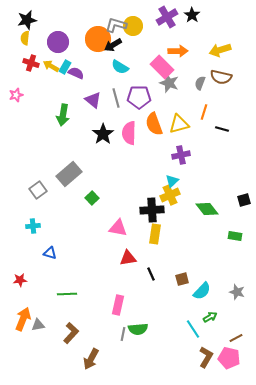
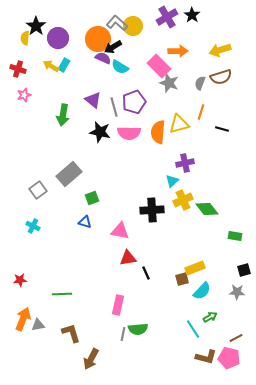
black star at (27, 20): moved 9 px right, 6 px down; rotated 24 degrees counterclockwise
gray L-shape at (116, 25): moved 1 px right, 2 px up; rotated 25 degrees clockwise
purple circle at (58, 42): moved 4 px up
black arrow at (113, 45): moved 2 px down
red cross at (31, 63): moved 13 px left, 6 px down
cyan rectangle at (65, 67): moved 1 px left, 2 px up
pink rectangle at (162, 67): moved 3 px left, 1 px up
purple semicircle at (76, 73): moved 27 px right, 15 px up
brown semicircle at (221, 77): rotated 30 degrees counterclockwise
pink star at (16, 95): moved 8 px right
purple pentagon at (139, 97): moved 5 px left, 5 px down; rotated 20 degrees counterclockwise
gray line at (116, 98): moved 2 px left, 9 px down
orange line at (204, 112): moved 3 px left
orange semicircle at (154, 124): moved 4 px right, 8 px down; rotated 25 degrees clockwise
pink semicircle at (129, 133): rotated 90 degrees counterclockwise
black star at (103, 134): moved 3 px left, 2 px up; rotated 25 degrees counterclockwise
purple cross at (181, 155): moved 4 px right, 8 px down
yellow cross at (170, 195): moved 13 px right, 5 px down
green square at (92, 198): rotated 24 degrees clockwise
black square at (244, 200): moved 70 px down
cyan cross at (33, 226): rotated 32 degrees clockwise
pink triangle at (118, 228): moved 2 px right, 3 px down
yellow rectangle at (155, 234): moved 40 px right, 34 px down; rotated 60 degrees clockwise
blue triangle at (50, 253): moved 35 px right, 31 px up
black line at (151, 274): moved 5 px left, 1 px up
gray star at (237, 292): rotated 14 degrees counterclockwise
green line at (67, 294): moved 5 px left
brown L-shape at (71, 333): rotated 60 degrees counterclockwise
brown L-shape at (206, 357): rotated 75 degrees clockwise
